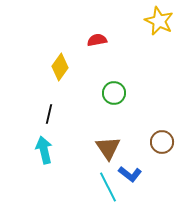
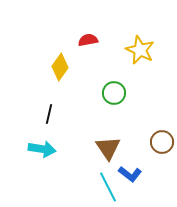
yellow star: moved 19 px left, 29 px down
red semicircle: moved 9 px left
cyan arrow: moved 2 px left, 1 px up; rotated 112 degrees clockwise
